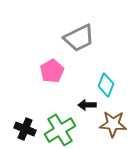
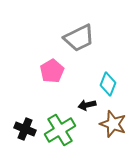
cyan diamond: moved 2 px right, 1 px up
black arrow: rotated 12 degrees counterclockwise
brown star: rotated 16 degrees clockwise
